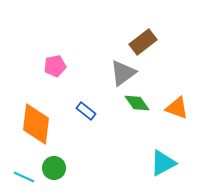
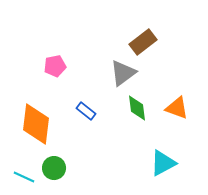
green diamond: moved 5 px down; rotated 28 degrees clockwise
